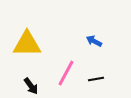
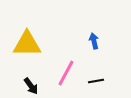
blue arrow: rotated 49 degrees clockwise
black line: moved 2 px down
